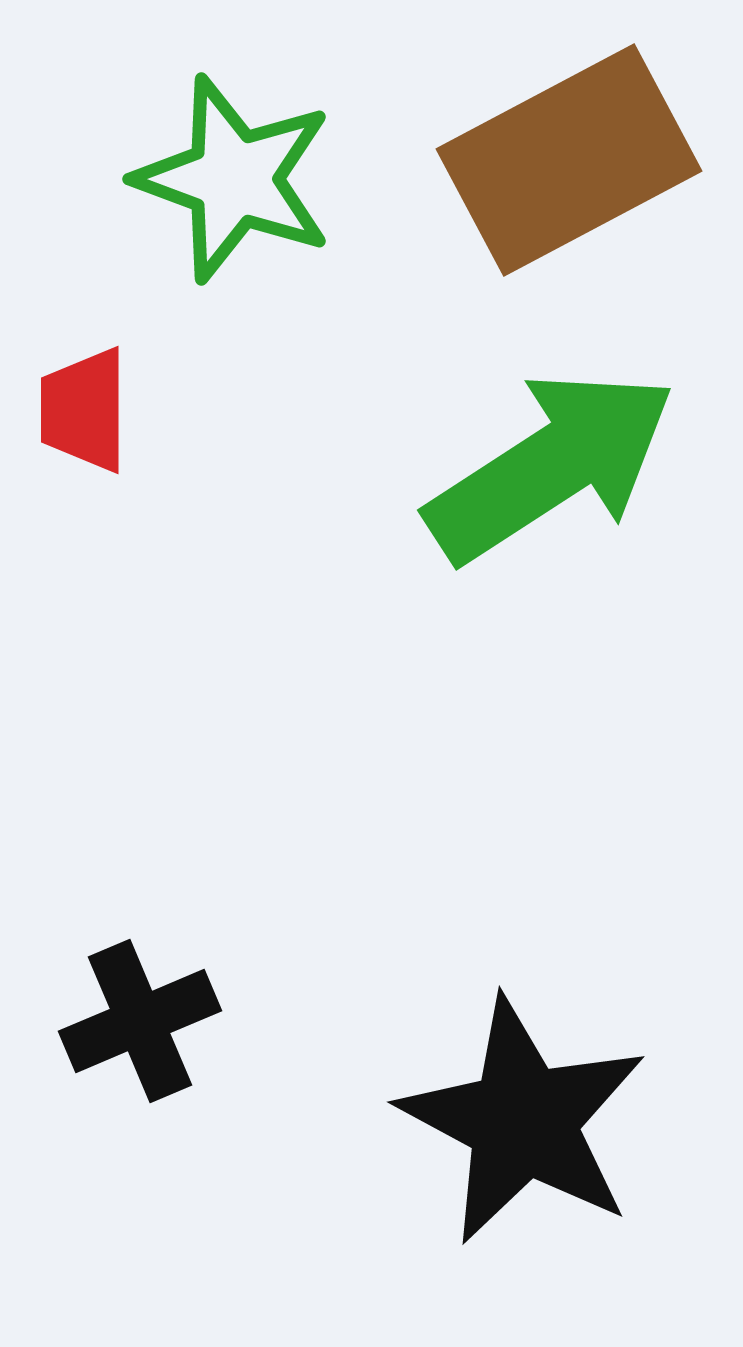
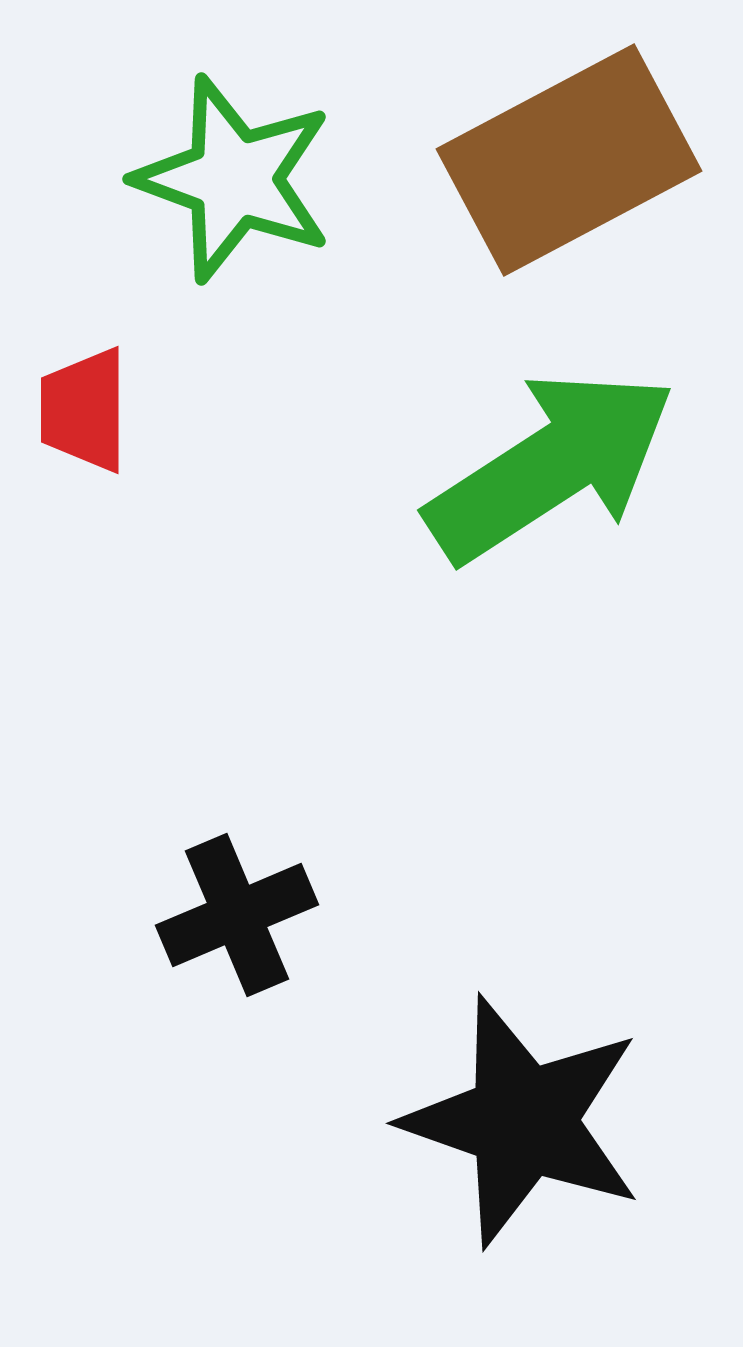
black cross: moved 97 px right, 106 px up
black star: rotated 9 degrees counterclockwise
